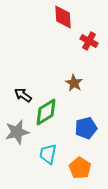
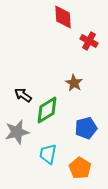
green diamond: moved 1 px right, 2 px up
